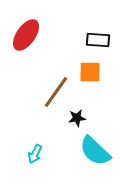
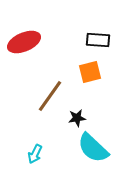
red ellipse: moved 2 px left, 7 px down; rotated 32 degrees clockwise
orange square: rotated 15 degrees counterclockwise
brown line: moved 6 px left, 4 px down
cyan semicircle: moved 2 px left, 3 px up
